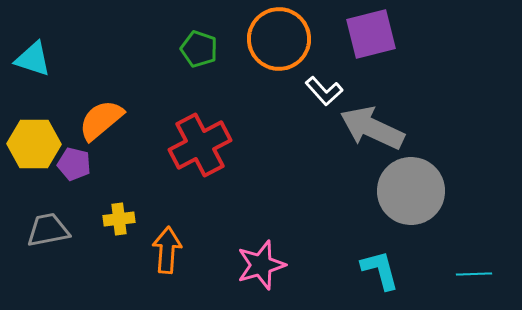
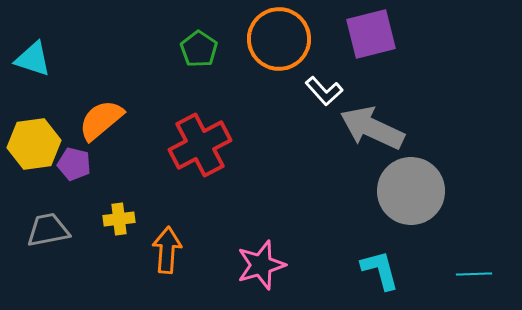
green pentagon: rotated 15 degrees clockwise
yellow hexagon: rotated 9 degrees counterclockwise
